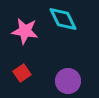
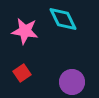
purple circle: moved 4 px right, 1 px down
